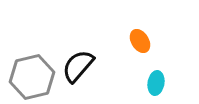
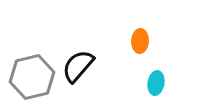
orange ellipse: rotated 35 degrees clockwise
